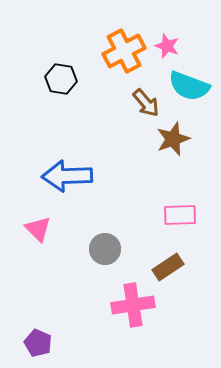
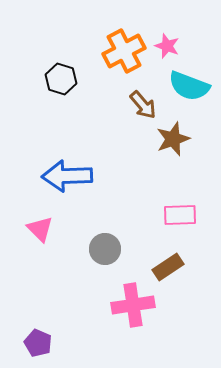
black hexagon: rotated 8 degrees clockwise
brown arrow: moved 3 px left, 2 px down
pink triangle: moved 2 px right
